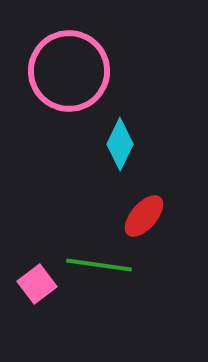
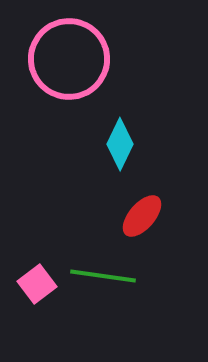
pink circle: moved 12 px up
red ellipse: moved 2 px left
green line: moved 4 px right, 11 px down
